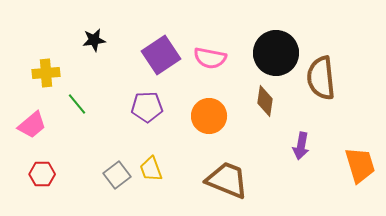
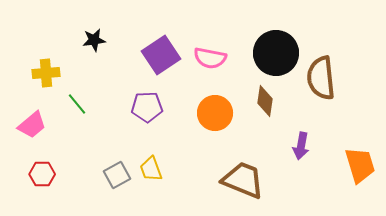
orange circle: moved 6 px right, 3 px up
gray square: rotated 8 degrees clockwise
brown trapezoid: moved 16 px right
